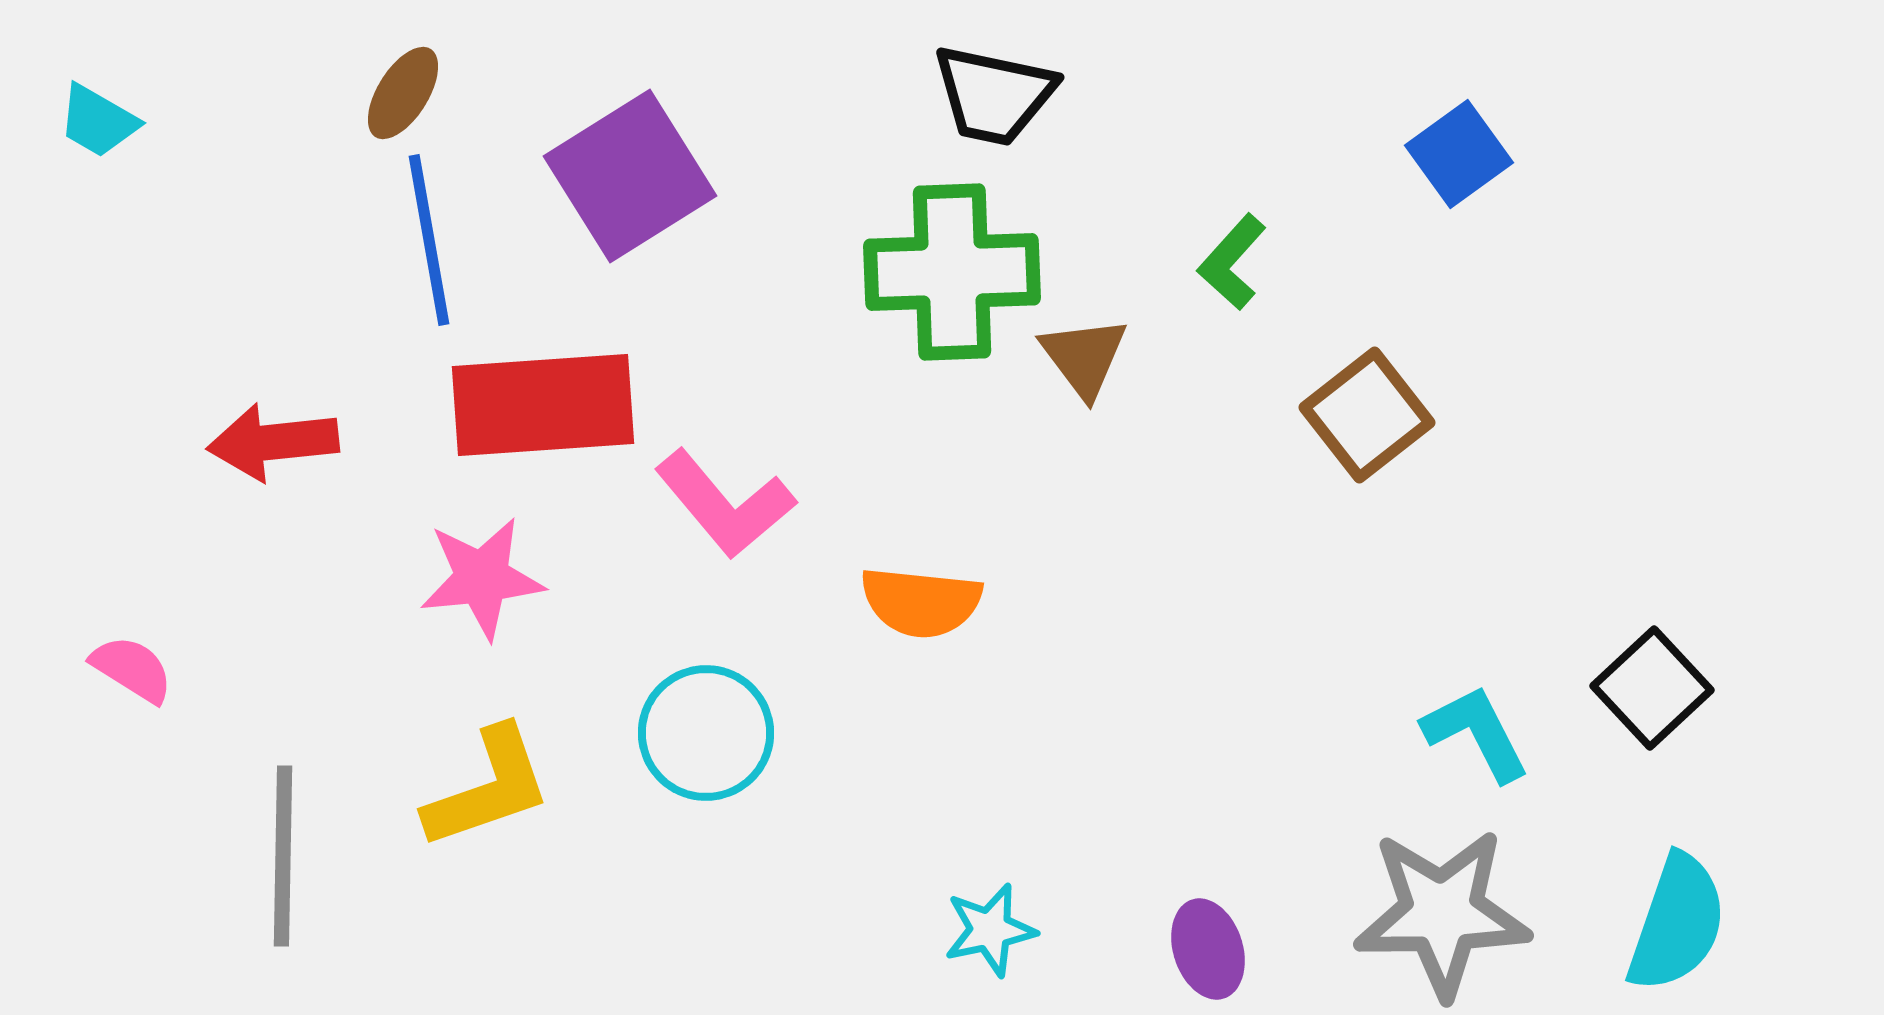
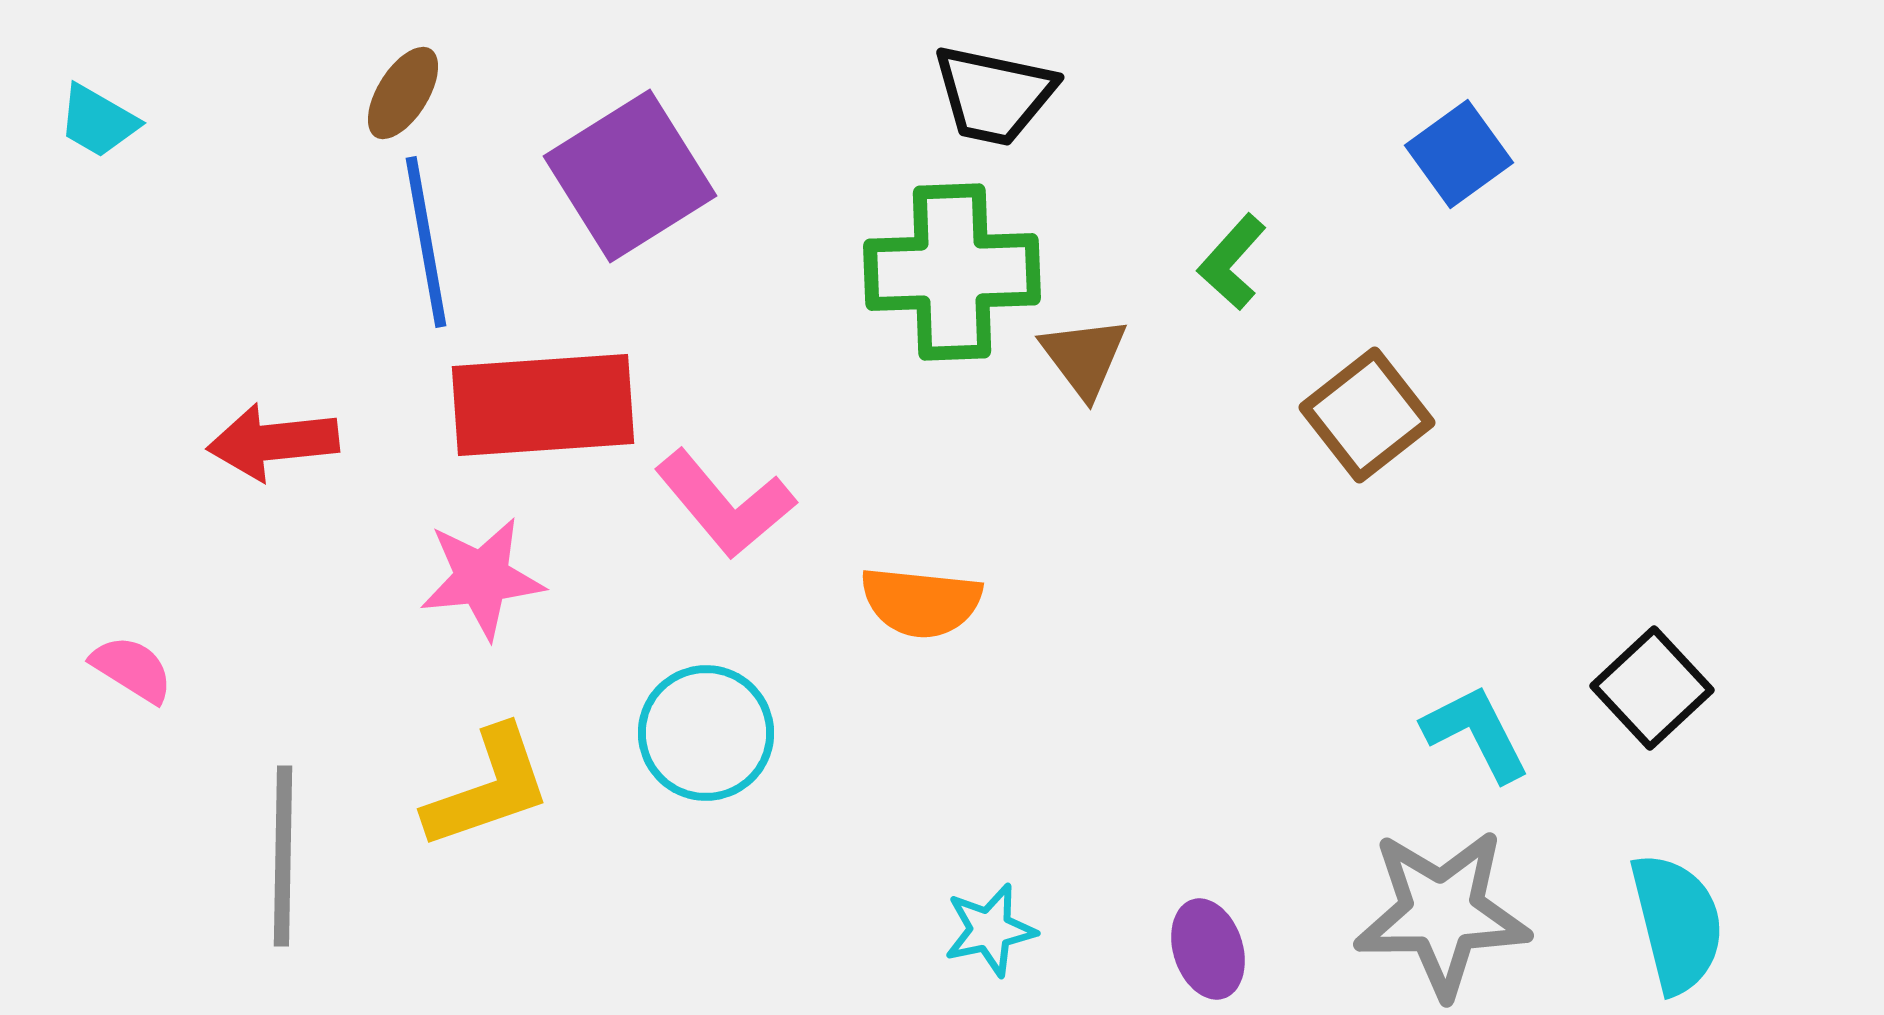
blue line: moved 3 px left, 2 px down
cyan semicircle: rotated 33 degrees counterclockwise
